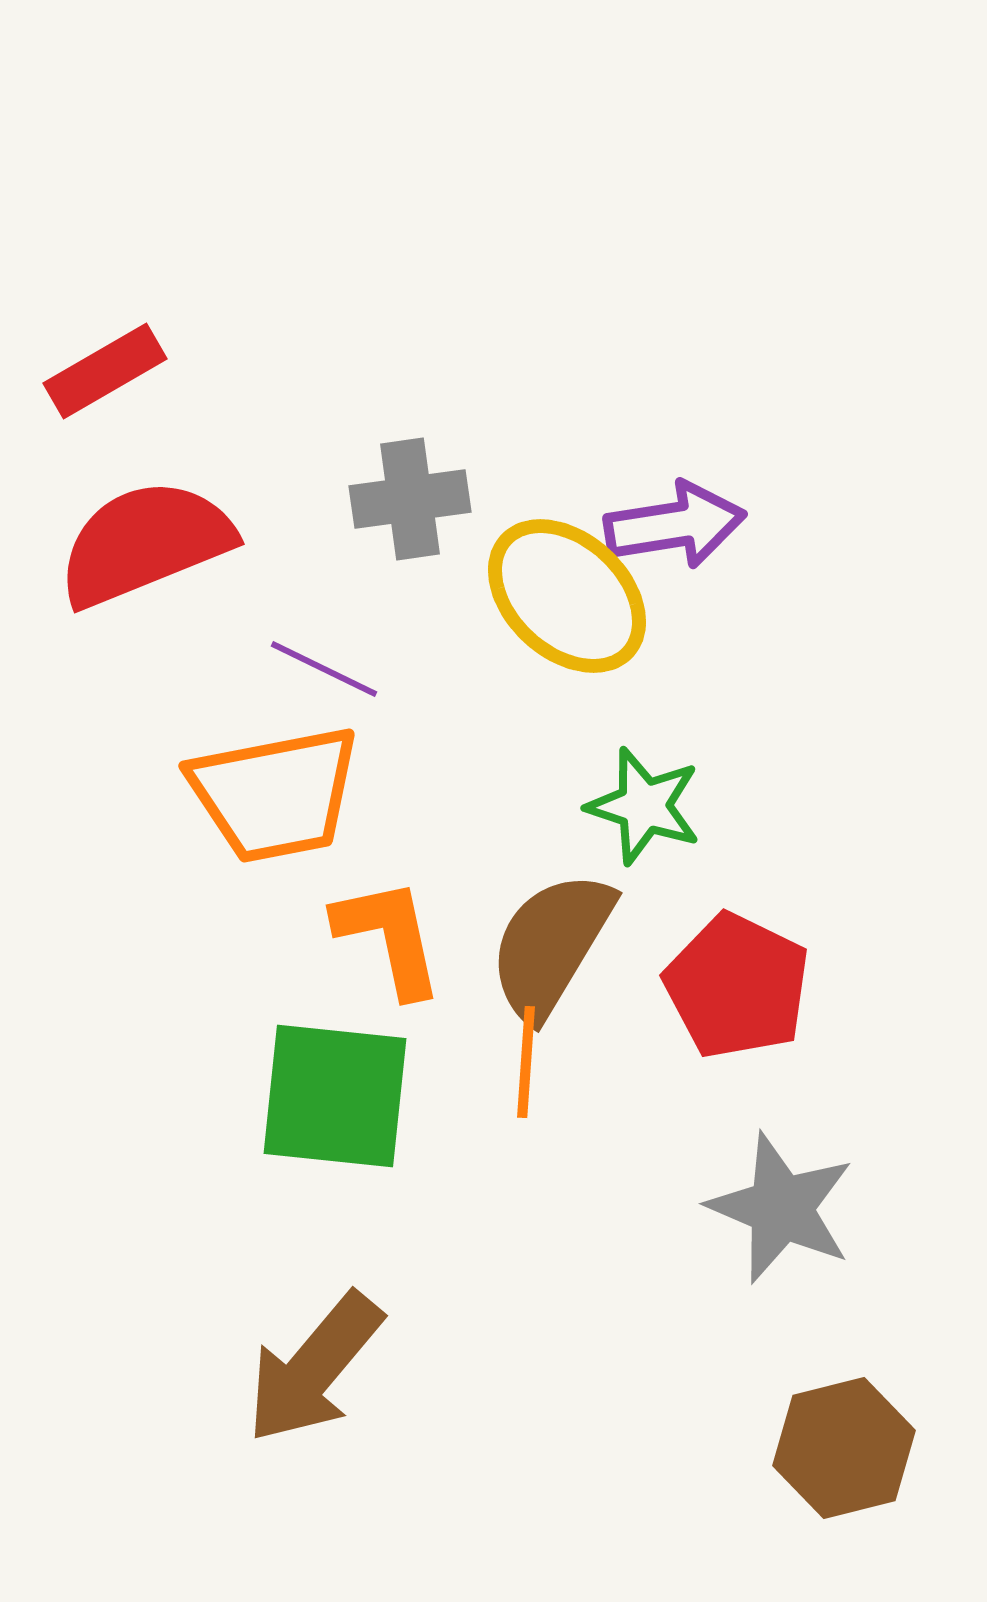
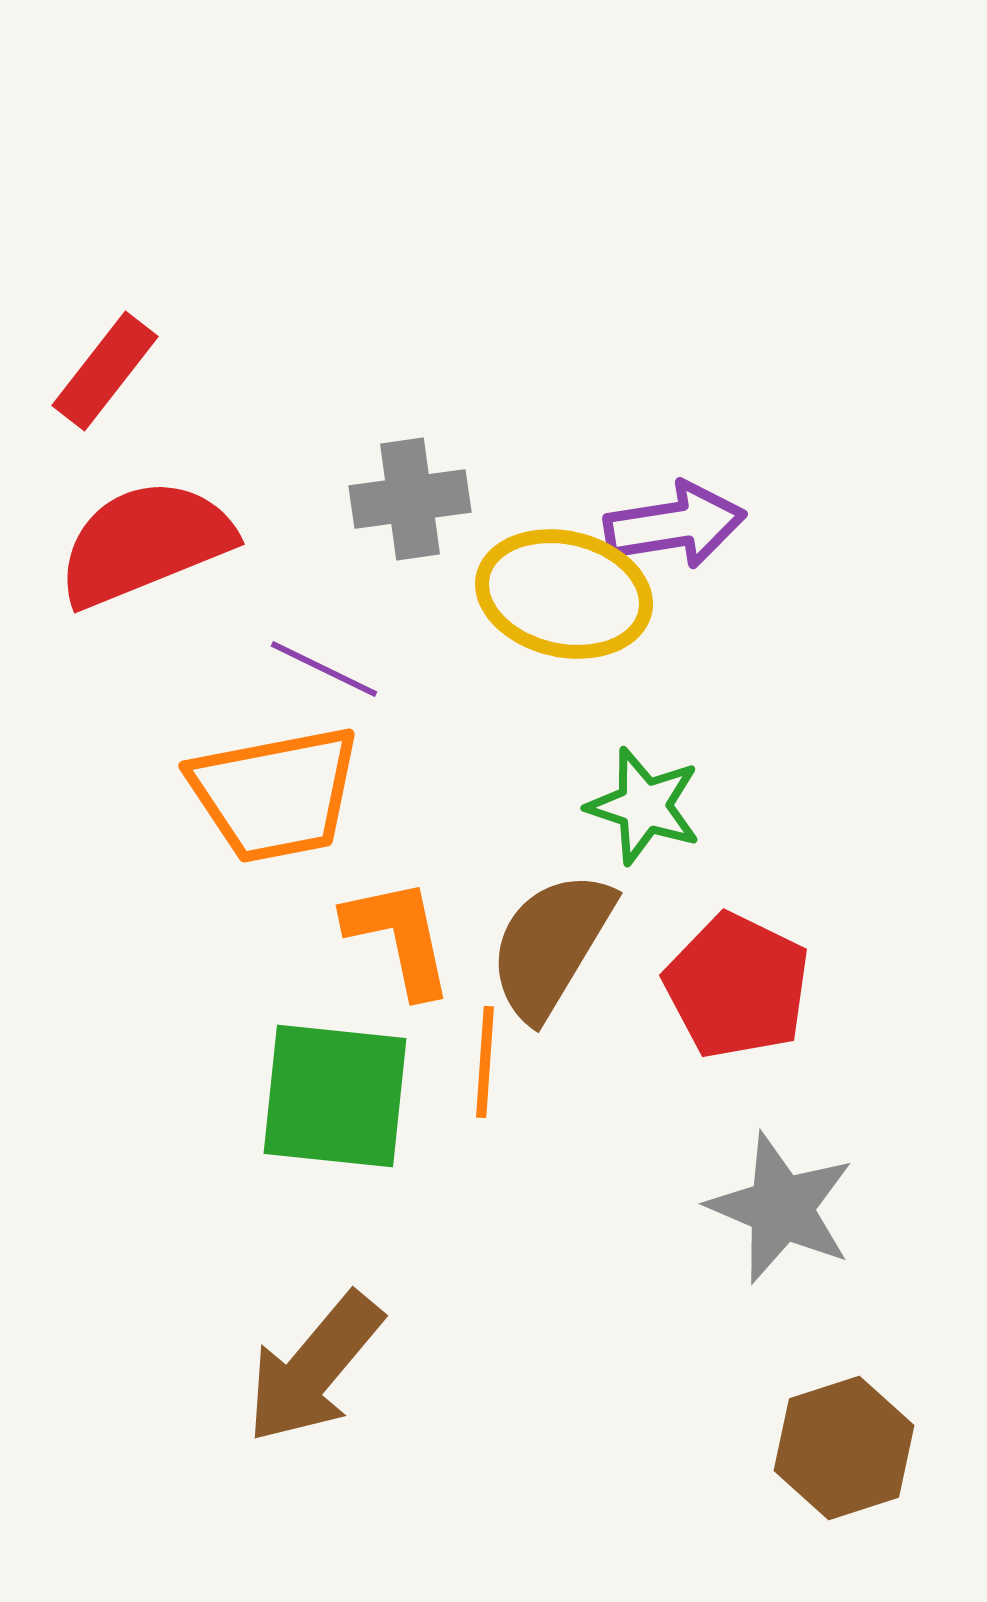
red rectangle: rotated 22 degrees counterclockwise
yellow ellipse: moved 3 px left, 2 px up; rotated 30 degrees counterclockwise
orange L-shape: moved 10 px right
orange line: moved 41 px left
brown hexagon: rotated 4 degrees counterclockwise
